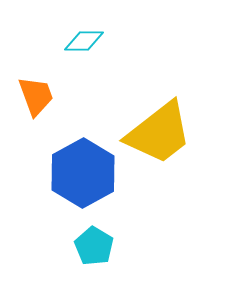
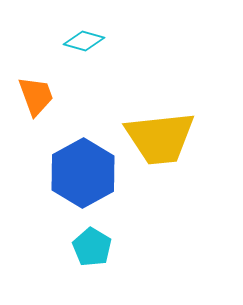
cyan diamond: rotated 15 degrees clockwise
yellow trapezoid: moved 1 px right, 5 px down; rotated 32 degrees clockwise
cyan pentagon: moved 2 px left, 1 px down
